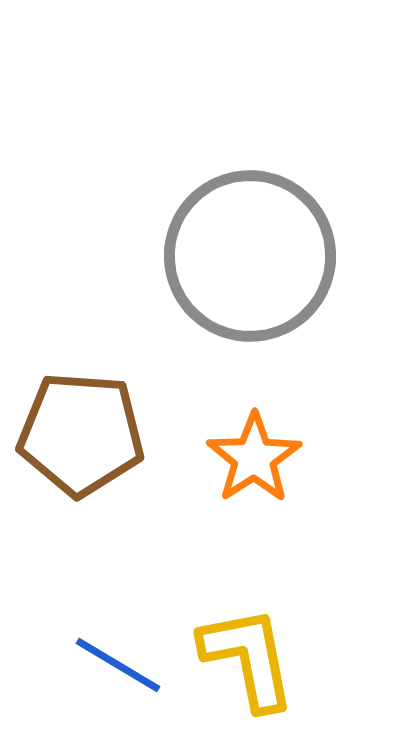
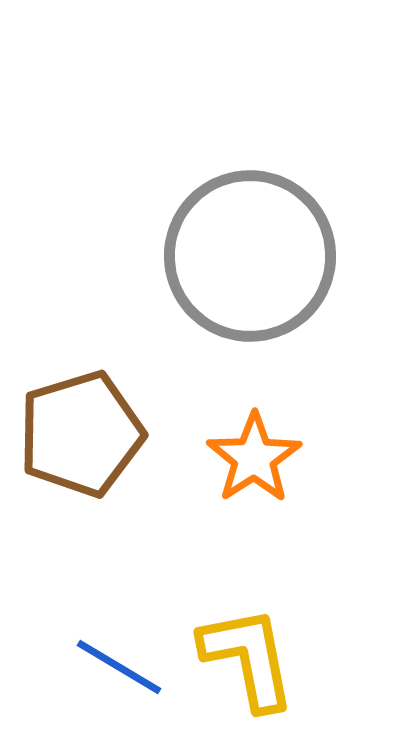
brown pentagon: rotated 21 degrees counterclockwise
blue line: moved 1 px right, 2 px down
